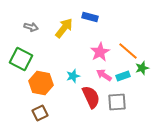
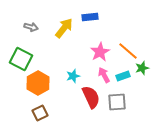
blue rectangle: rotated 21 degrees counterclockwise
pink arrow: rotated 28 degrees clockwise
orange hexagon: moved 3 px left; rotated 20 degrees clockwise
